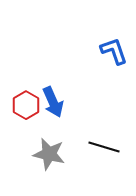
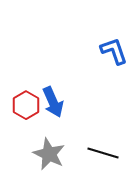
black line: moved 1 px left, 6 px down
gray star: rotated 12 degrees clockwise
